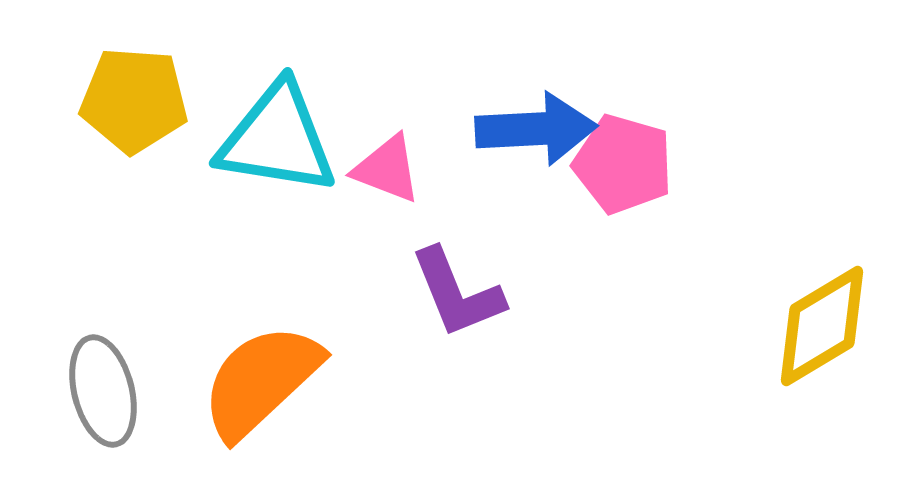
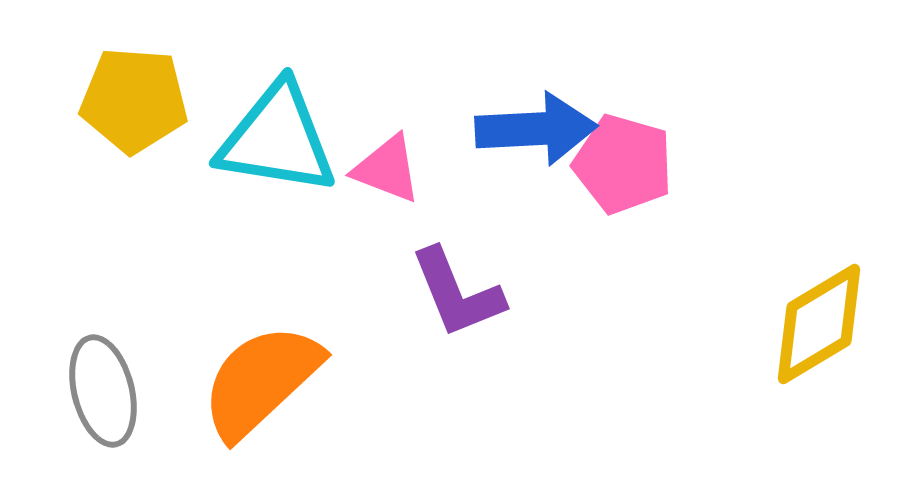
yellow diamond: moved 3 px left, 2 px up
